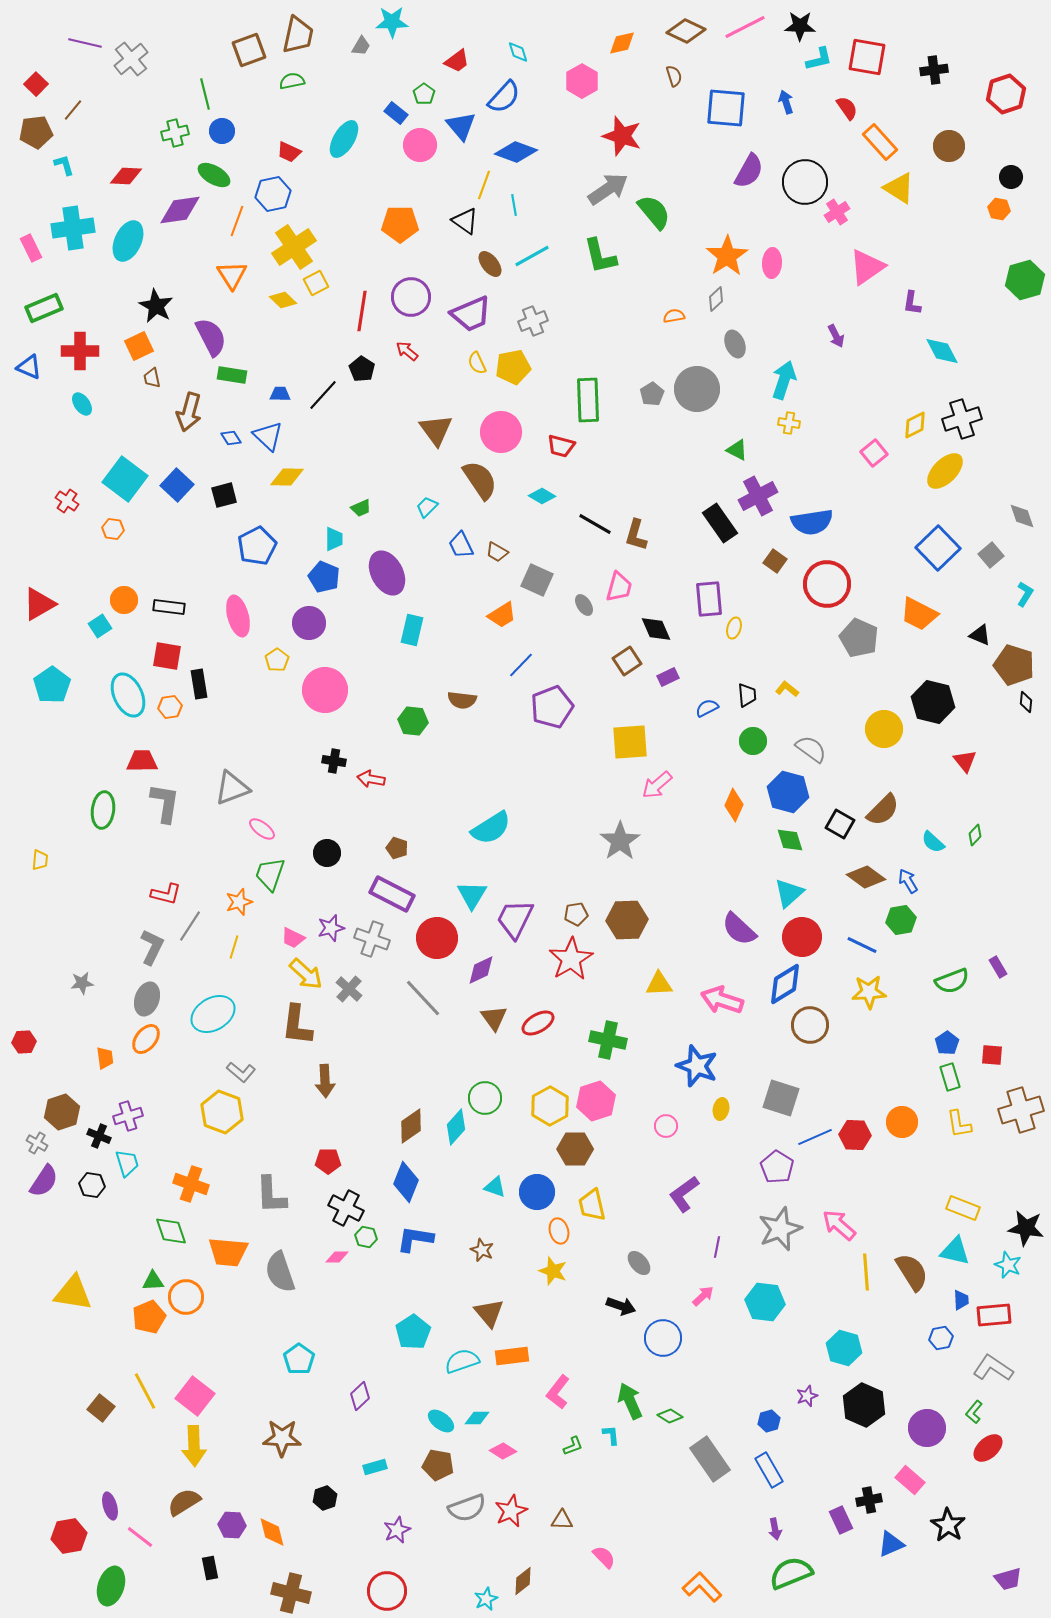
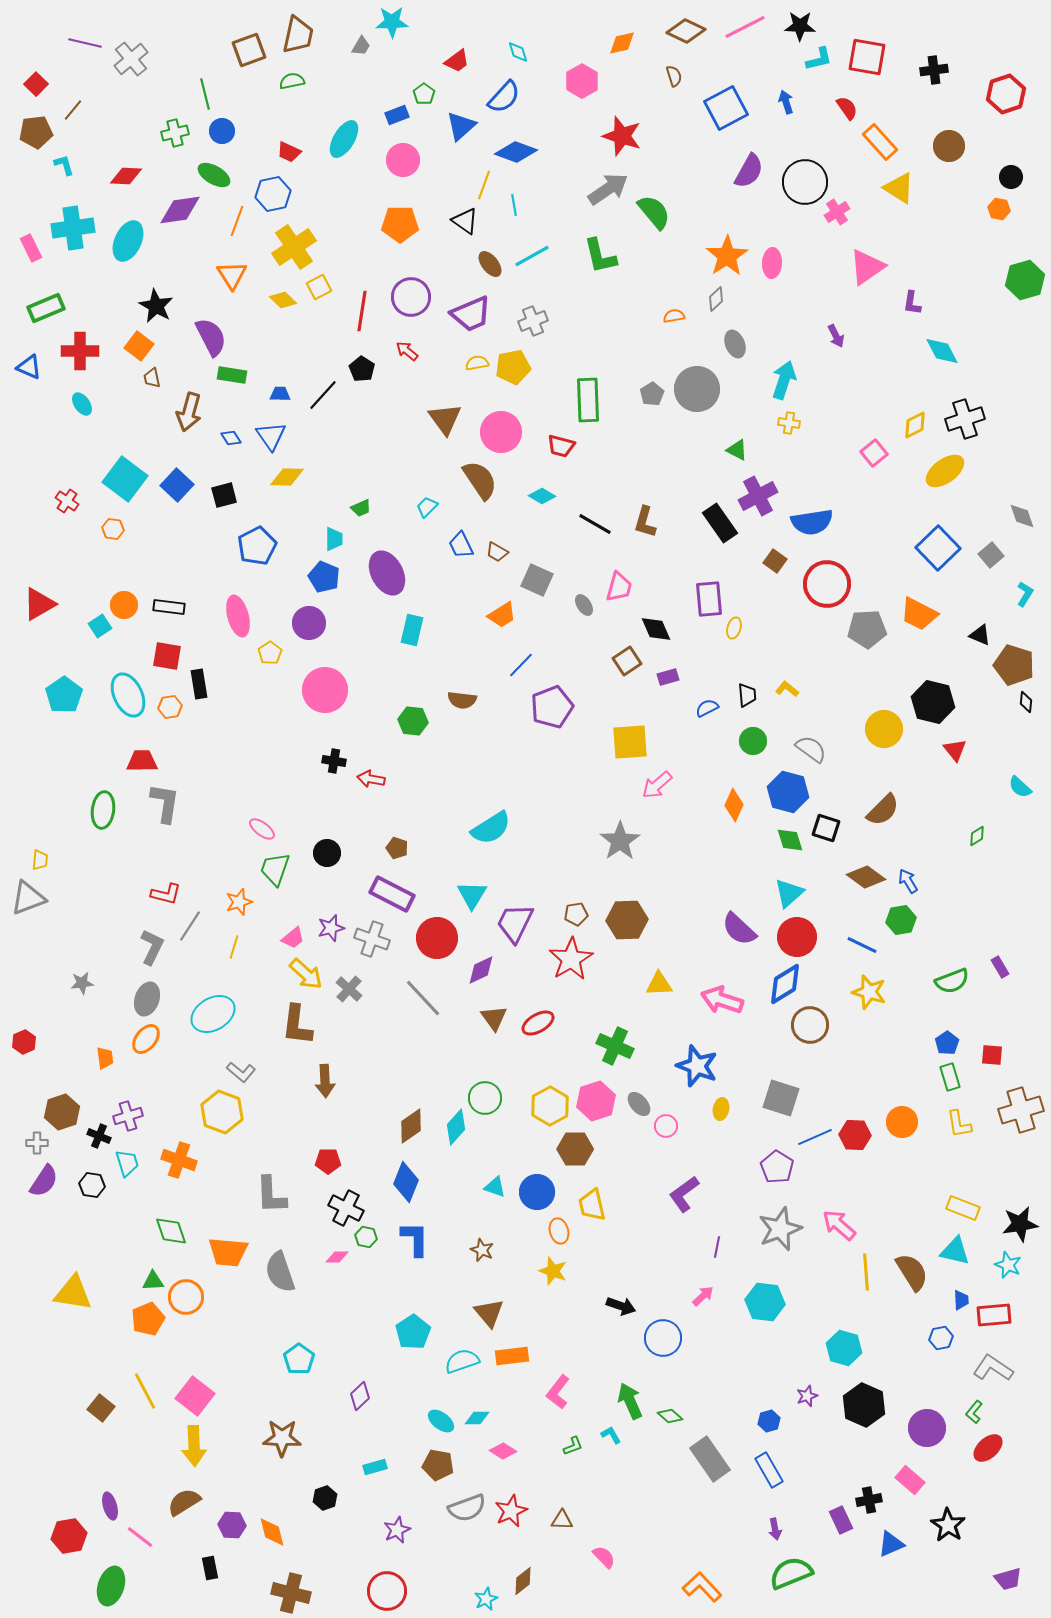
blue square at (726, 108): rotated 33 degrees counterclockwise
blue rectangle at (396, 113): moved 1 px right, 2 px down; rotated 60 degrees counterclockwise
blue triangle at (461, 126): rotated 28 degrees clockwise
pink circle at (420, 145): moved 17 px left, 15 px down
yellow square at (316, 283): moved 3 px right, 4 px down
green rectangle at (44, 308): moved 2 px right
orange square at (139, 346): rotated 28 degrees counterclockwise
yellow semicircle at (477, 363): rotated 105 degrees clockwise
black cross at (962, 419): moved 3 px right
brown triangle at (436, 430): moved 9 px right, 11 px up
blue triangle at (268, 436): moved 3 px right; rotated 12 degrees clockwise
yellow ellipse at (945, 471): rotated 9 degrees clockwise
brown L-shape at (636, 535): moved 9 px right, 13 px up
orange circle at (124, 600): moved 5 px down
gray pentagon at (859, 638): moved 8 px right, 9 px up; rotated 27 degrees counterclockwise
yellow pentagon at (277, 660): moved 7 px left, 7 px up
purple rectangle at (668, 677): rotated 10 degrees clockwise
cyan pentagon at (52, 685): moved 12 px right, 10 px down
red triangle at (965, 761): moved 10 px left, 11 px up
gray triangle at (232, 788): moved 204 px left, 110 px down
black square at (840, 824): moved 14 px left, 4 px down; rotated 12 degrees counterclockwise
green diamond at (975, 835): moved 2 px right, 1 px down; rotated 15 degrees clockwise
cyan semicircle at (933, 842): moved 87 px right, 55 px up
green trapezoid at (270, 874): moved 5 px right, 5 px up
purple trapezoid at (515, 919): moved 4 px down
red circle at (802, 937): moved 5 px left
pink trapezoid at (293, 938): rotated 65 degrees counterclockwise
purple rectangle at (998, 967): moved 2 px right
yellow star at (869, 992): rotated 20 degrees clockwise
green cross at (608, 1040): moved 7 px right, 6 px down; rotated 12 degrees clockwise
red hexagon at (24, 1042): rotated 20 degrees counterclockwise
gray cross at (37, 1143): rotated 30 degrees counterclockwise
orange cross at (191, 1184): moved 12 px left, 24 px up
black star at (1026, 1228): moved 6 px left, 4 px up; rotated 18 degrees counterclockwise
blue L-shape at (415, 1239): rotated 81 degrees clockwise
gray ellipse at (639, 1263): moved 159 px up
orange pentagon at (149, 1317): moved 1 px left, 2 px down
green diamond at (670, 1416): rotated 10 degrees clockwise
cyan L-shape at (611, 1435): rotated 25 degrees counterclockwise
